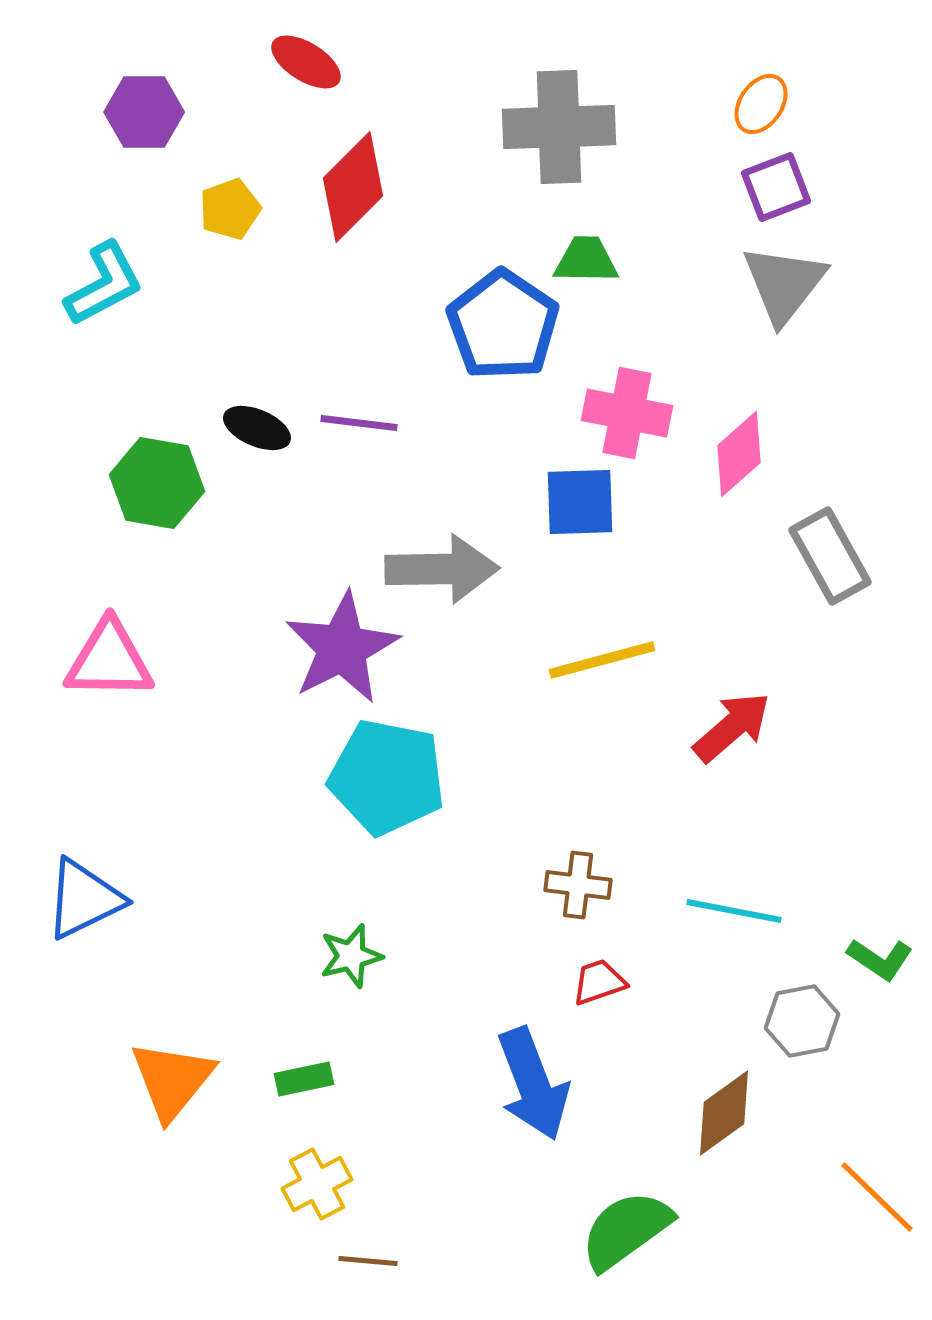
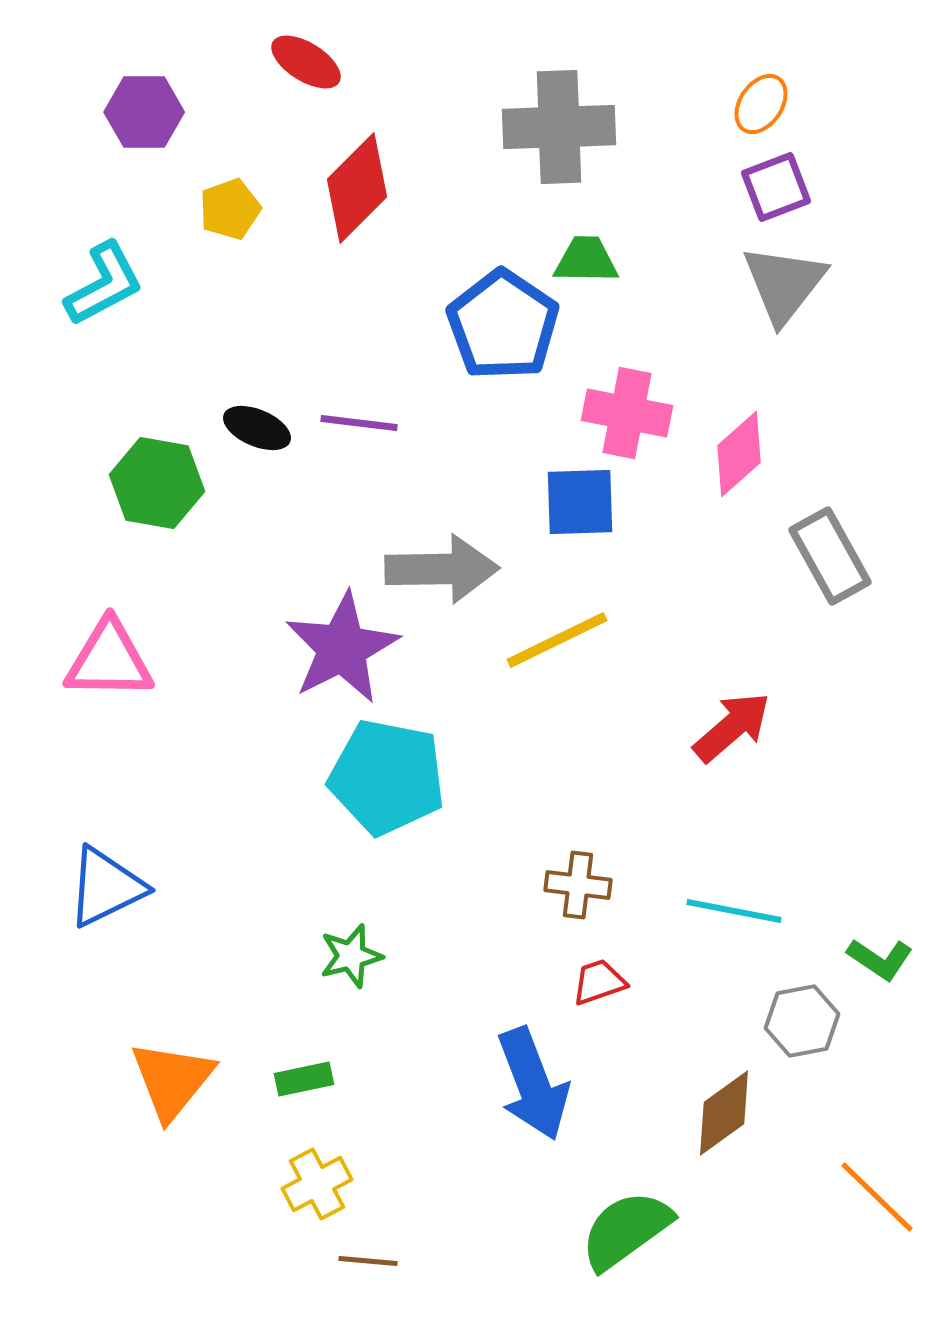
red diamond: moved 4 px right, 1 px down
yellow line: moved 45 px left, 20 px up; rotated 11 degrees counterclockwise
blue triangle: moved 22 px right, 12 px up
